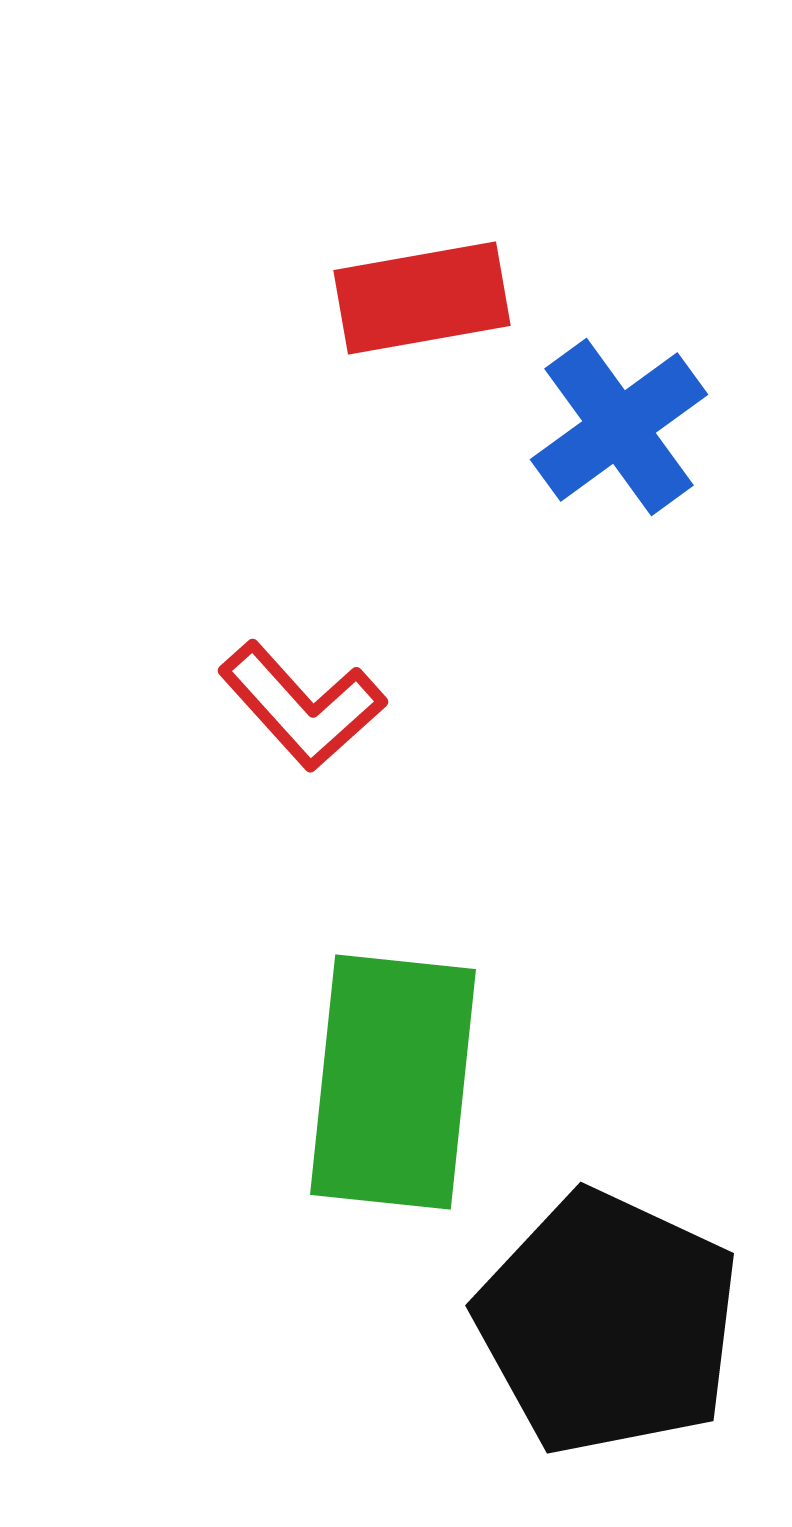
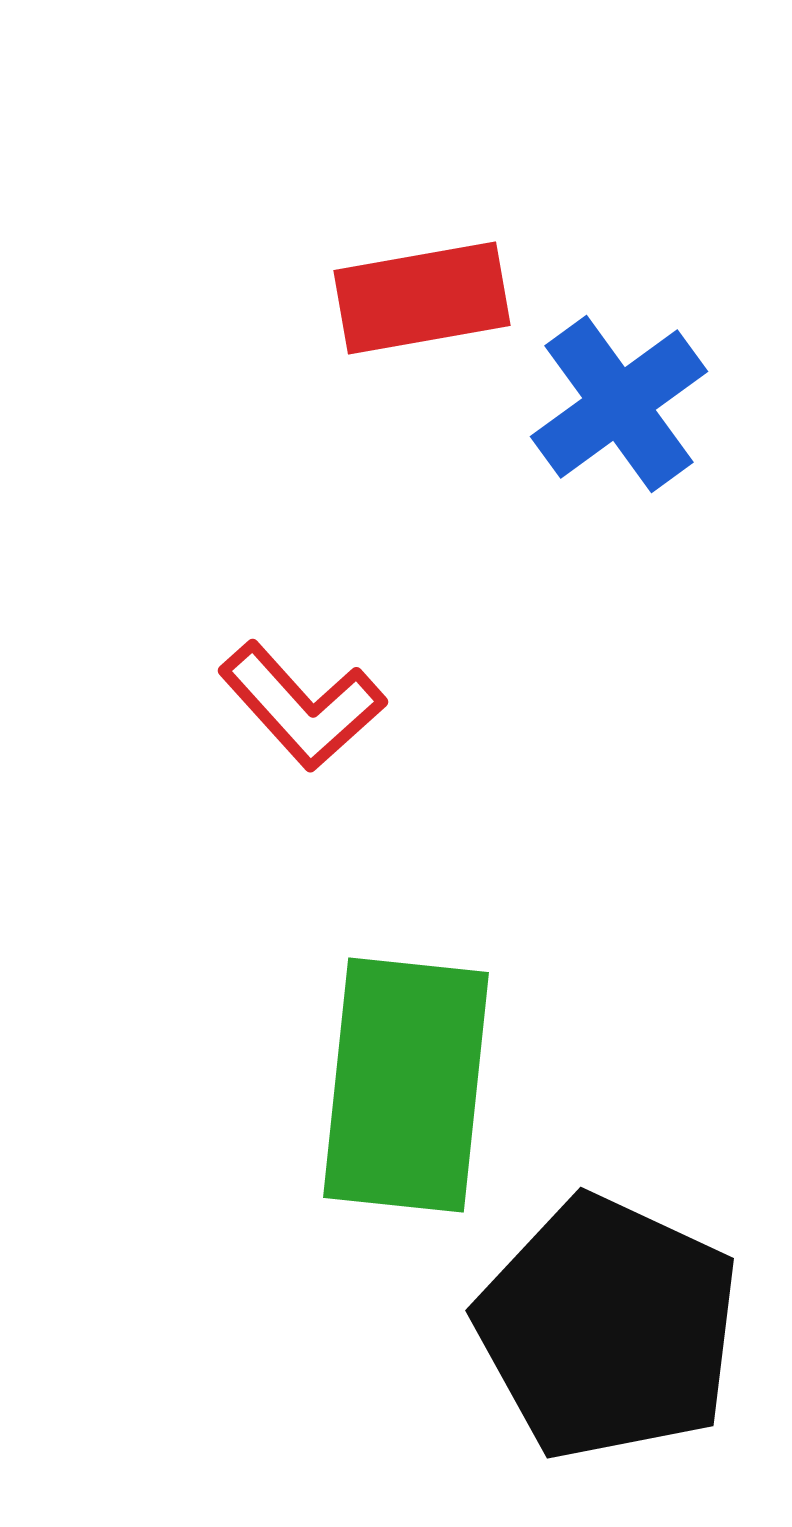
blue cross: moved 23 px up
green rectangle: moved 13 px right, 3 px down
black pentagon: moved 5 px down
